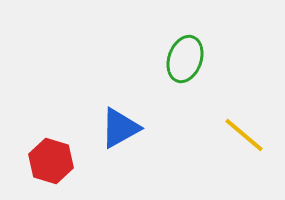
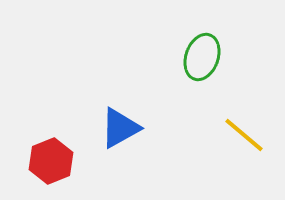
green ellipse: moved 17 px right, 2 px up
red hexagon: rotated 21 degrees clockwise
